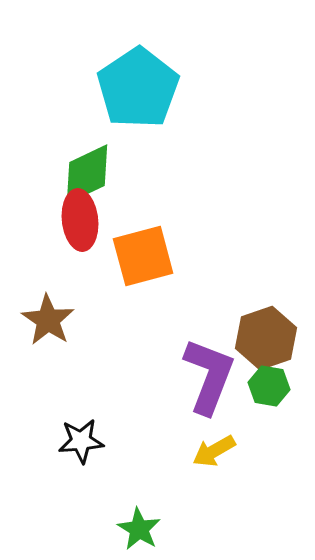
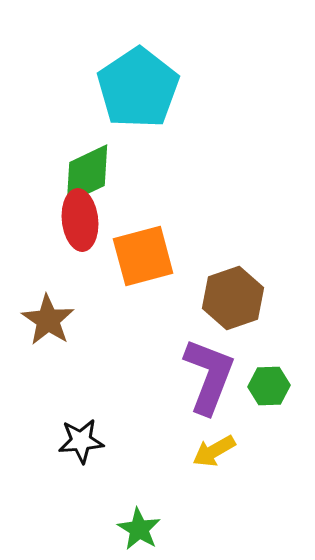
brown hexagon: moved 33 px left, 40 px up
green hexagon: rotated 12 degrees counterclockwise
